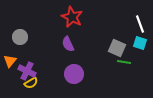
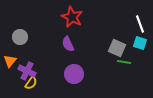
yellow semicircle: rotated 24 degrees counterclockwise
